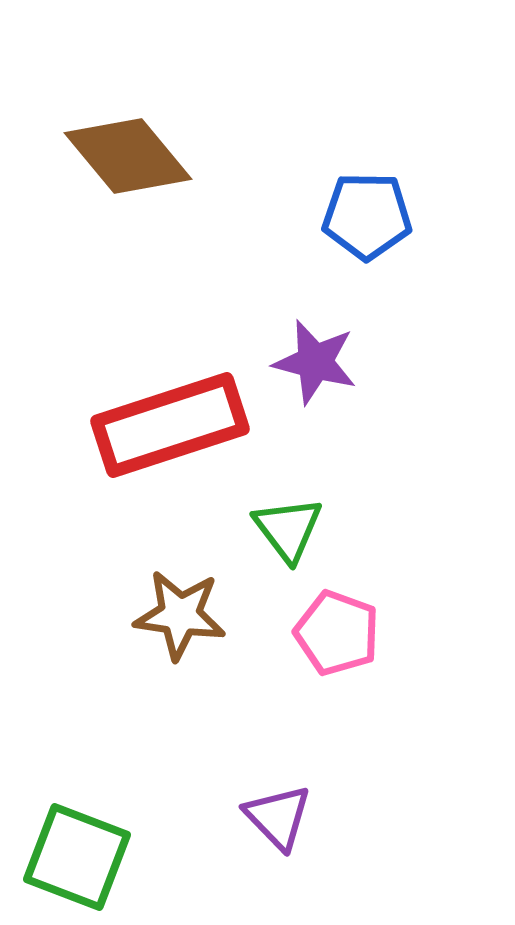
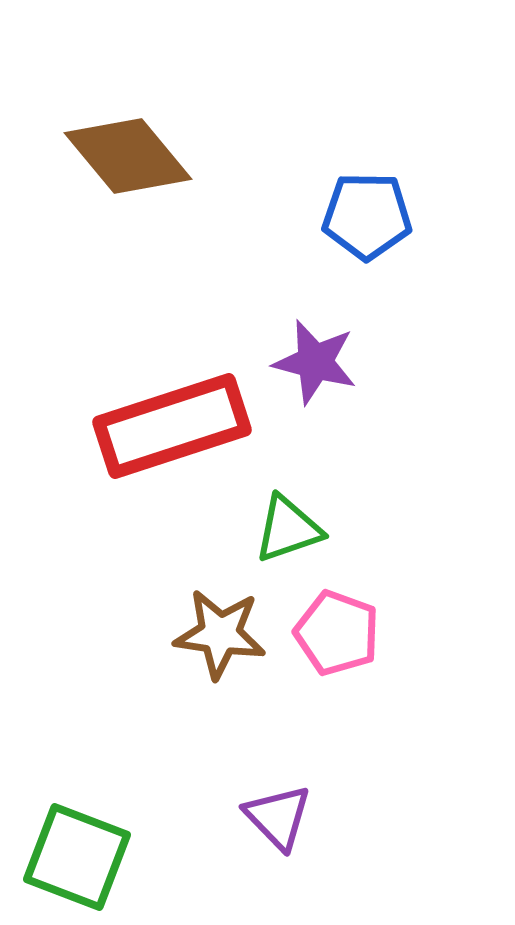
red rectangle: moved 2 px right, 1 px down
green triangle: rotated 48 degrees clockwise
brown star: moved 40 px right, 19 px down
